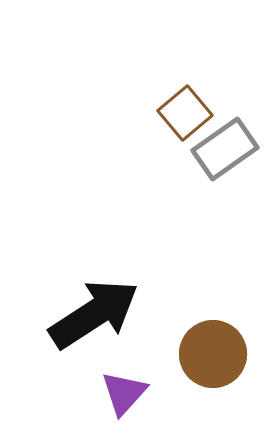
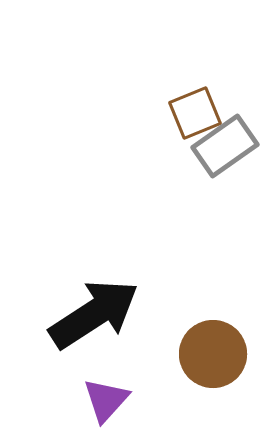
brown square: moved 10 px right; rotated 18 degrees clockwise
gray rectangle: moved 3 px up
purple triangle: moved 18 px left, 7 px down
